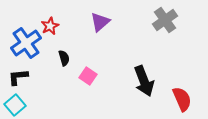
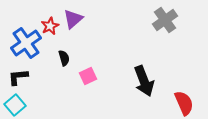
purple triangle: moved 27 px left, 3 px up
pink square: rotated 30 degrees clockwise
red semicircle: moved 2 px right, 4 px down
